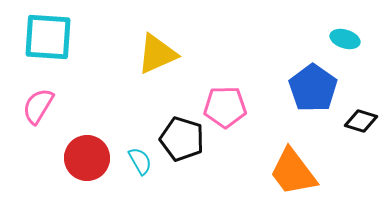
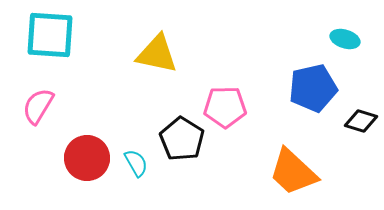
cyan square: moved 2 px right, 2 px up
yellow triangle: rotated 36 degrees clockwise
blue pentagon: rotated 24 degrees clockwise
black pentagon: rotated 15 degrees clockwise
cyan semicircle: moved 4 px left, 2 px down
orange trapezoid: rotated 10 degrees counterclockwise
